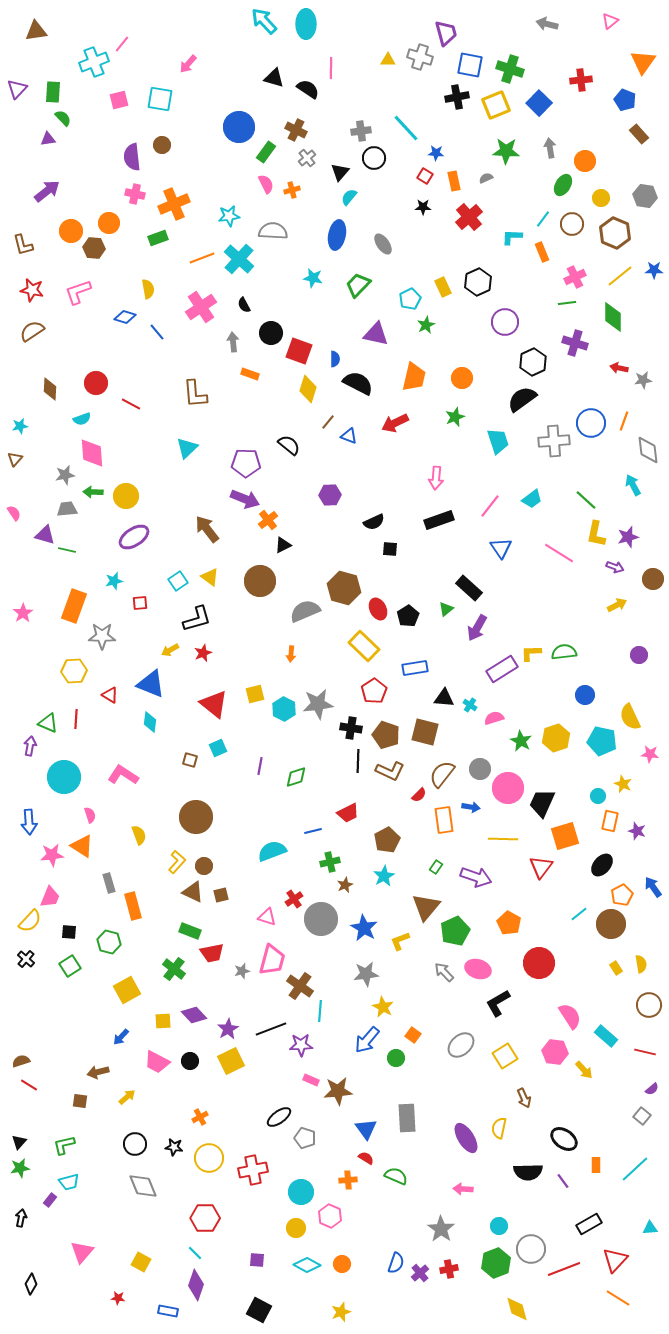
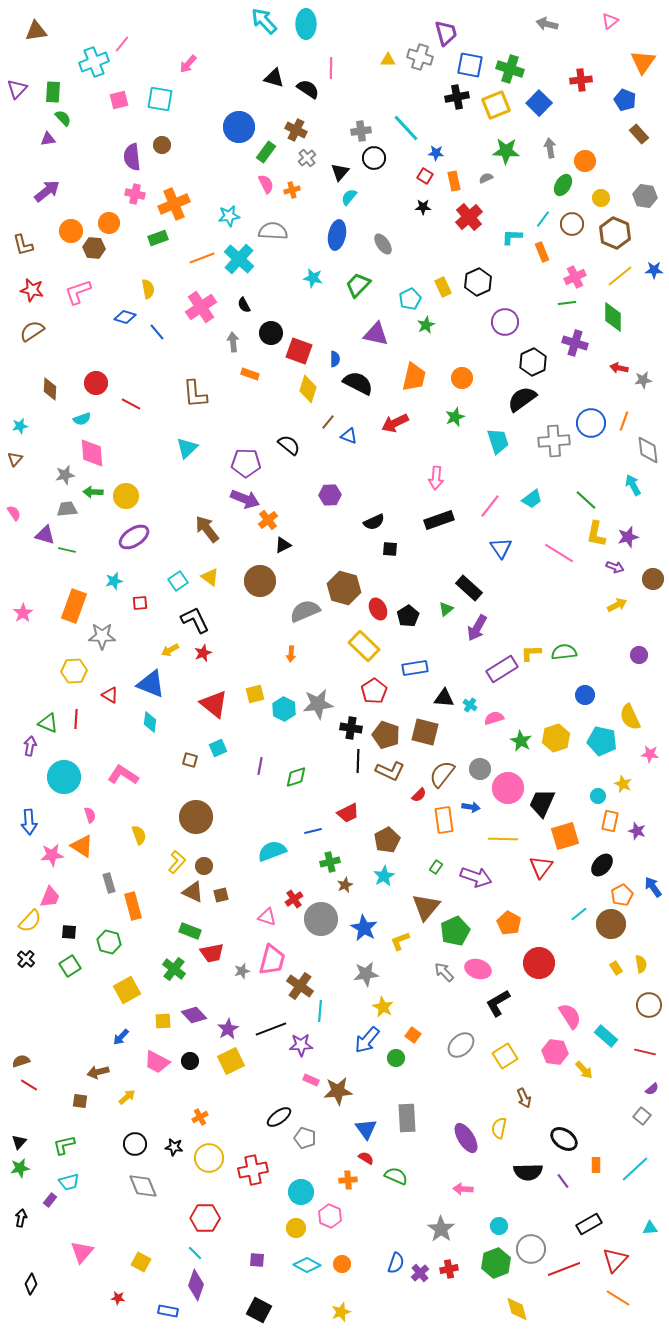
black L-shape at (197, 619): moved 2 px left, 1 px down; rotated 100 degrees counterclockwise
